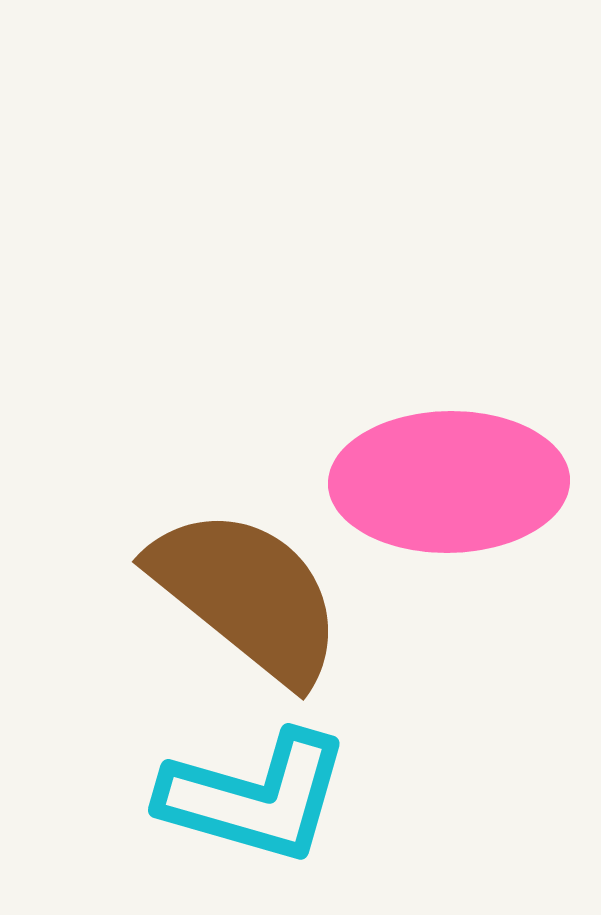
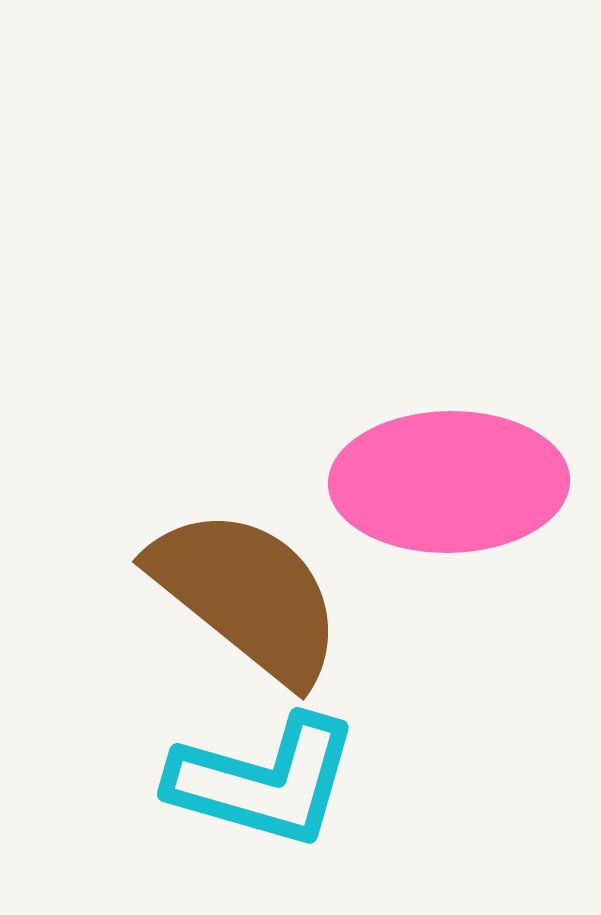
cyan L-shape: moved 9 px right, 16 px up
